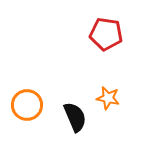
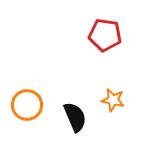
red pentagon: moved 1 px left, 1 px down
orange star: moved 5 px right, 2 px down
